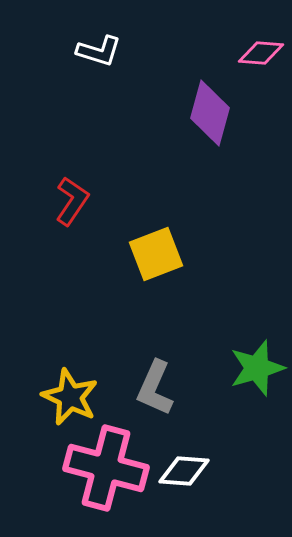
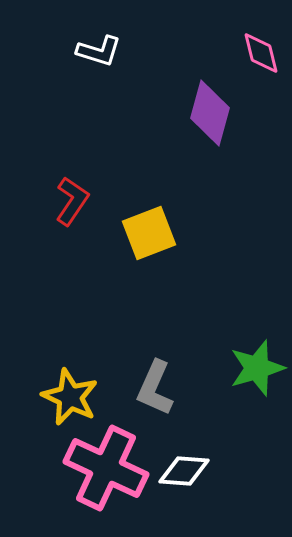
pink diamond: rotated 72 degrees clockwise
yellow square: moved 7 px left, 21 px up
pink cross: rotated 10 degrees clockwise
